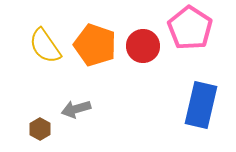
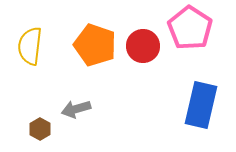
yellow semicircle: moved 15 px left; rotated 42 degrees clockwise
